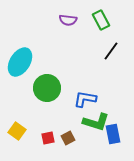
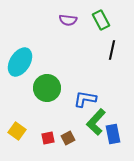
black line: moved 1 px right, 1 px up; rotated 24 degrees counterclockwise
green L-shape: rotated 116 degrees clockwise
